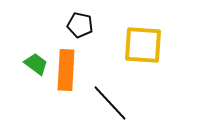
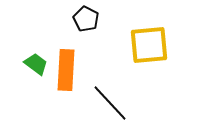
black pentagon: moved 6 px right, 6 px up; rotated 15 degrees clockwise
yellow square: moved 6 px right; rotated 9 degrees counterclockwise
